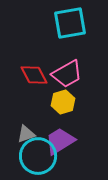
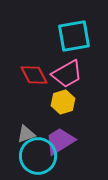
cyan square: moved 4 px right, 13 px down
